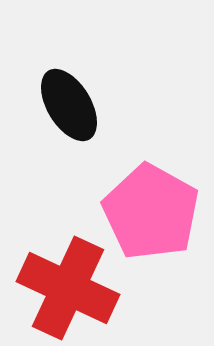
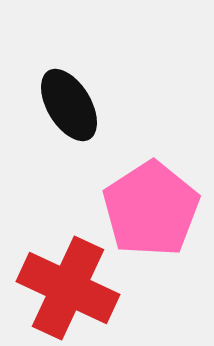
pink pentagon: moved 3 px up; rotated 10 degrees clockwise
